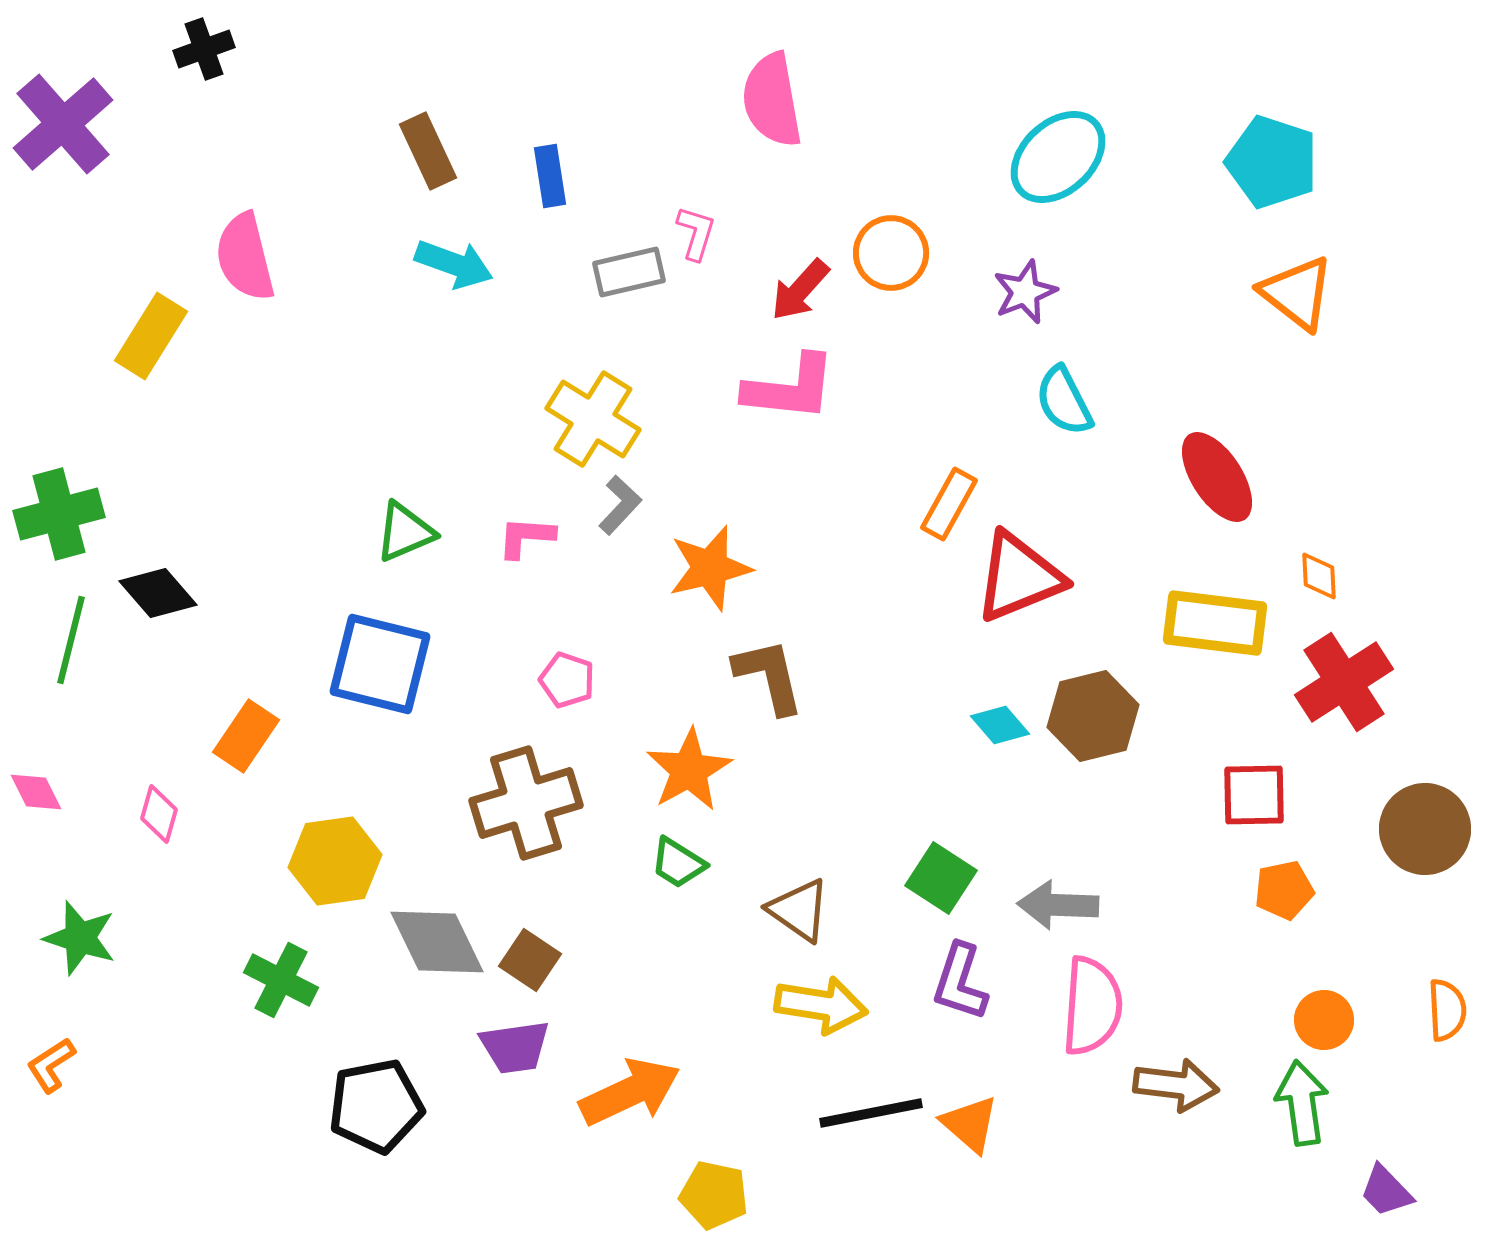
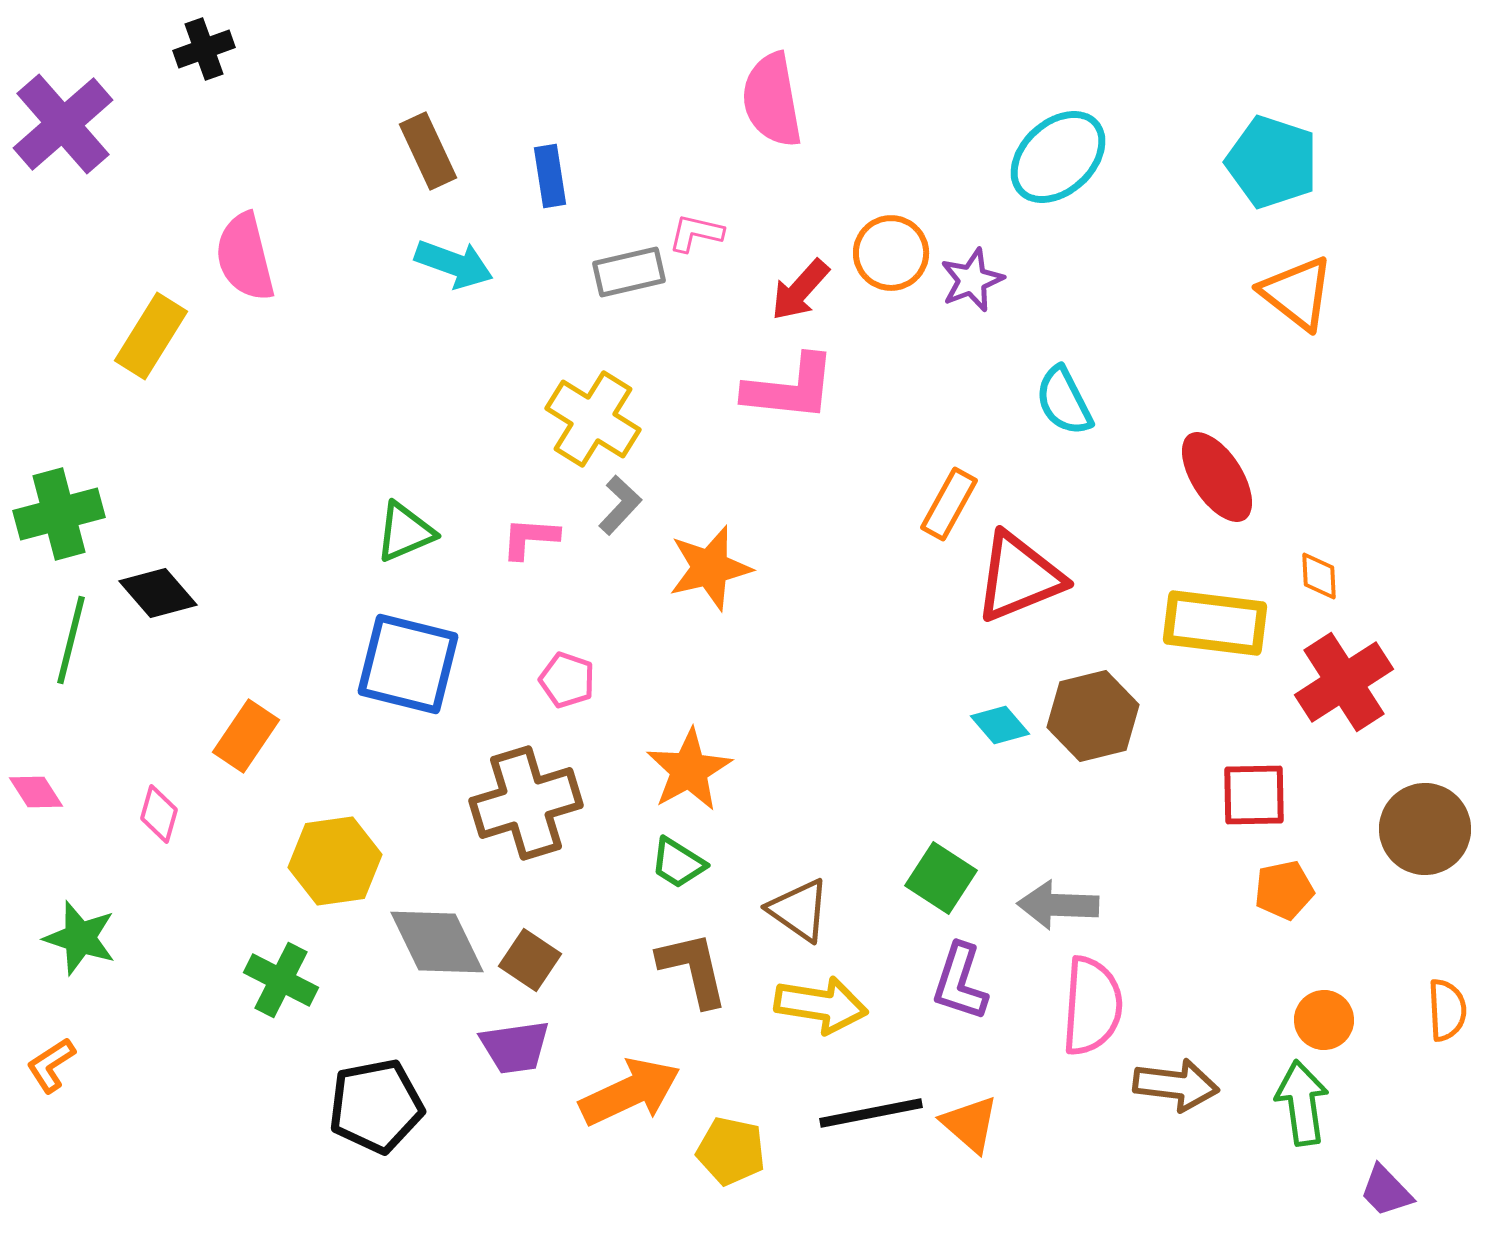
pink L-shape at (696, 233): rotated 94 degrees counterclockwise
purple star at (1025, 292): moved 53 px left, 12 px up
pink L-shape at (526, 537): moved 4 px right, 1 px down
blue square at (380, 664): moved 28 px right
brown L-shape at (769, 676): moved 76 px left, 293 px down
pink diamond at (36, 792): rotated 6 degrees counterclockwise
yellow pentagon at (714, 1195): moved 17 px right, 44 px up
